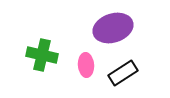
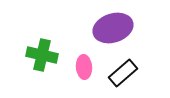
pink ellipse: moved 2 px left, 2 px down
black rectangle: rotated 8 degrees counterclockwise
